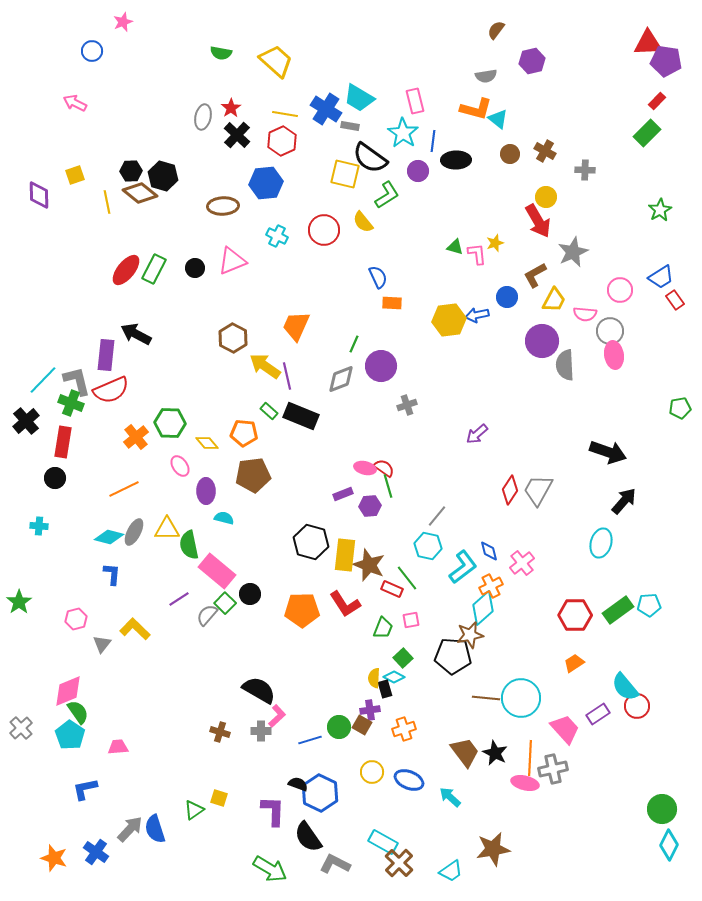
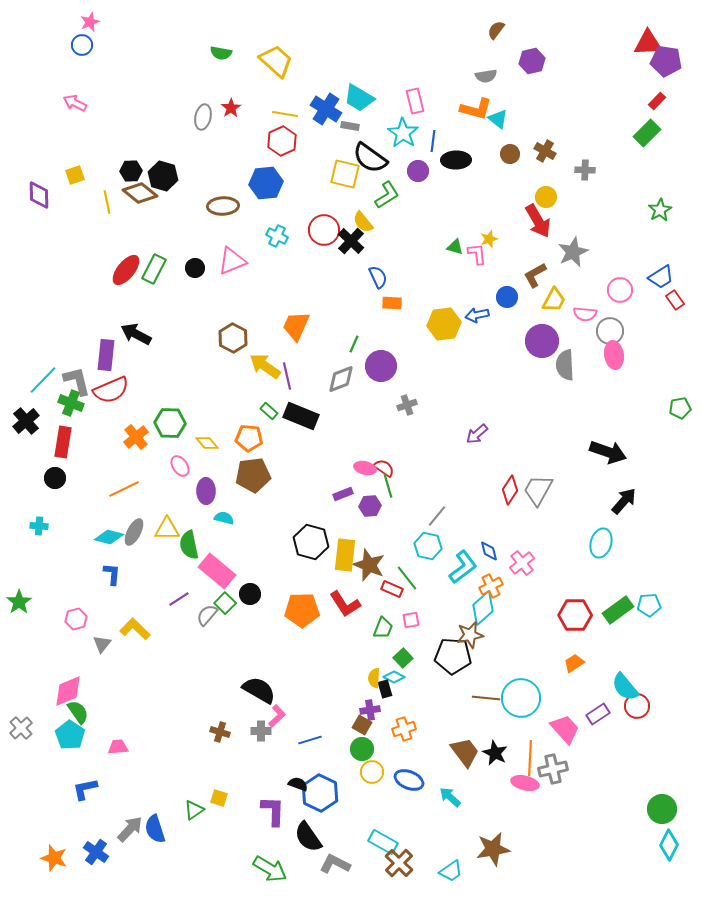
pink star at (123, 22): moved 33 px left
blue circle at (92, 51): moved 10 px left, 6 px up
black cross at (237, 135): moved 114 px right, 106 px down
yellow star at (495, 243): moved 6 px left, 4 px up
yellow hexagon at (449, 320): moved 5 px left, 4 px down
orange pentagon at (244, 433): moved 5 px right, 5 px down
green circle at (339, 727): moved 23 px right, 22 px down
